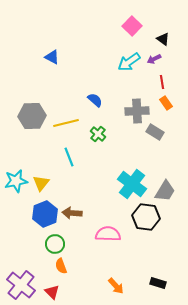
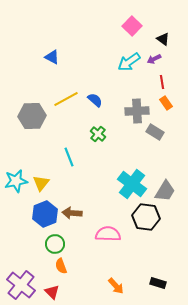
yellow line: moved 24 px up; rotated 15 degrees counterclockwise
